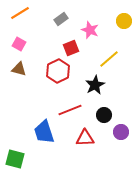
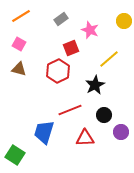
orange line: moved 1 px right, 3 px down
blue trapezoid: rotated 35 degrees clockwise
green square: moved 4 px up; rotated 18 degrees clockwise
